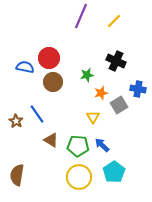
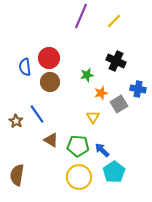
blue semicircle: rotated 108 degrees counterclockwise
brown circle: moved 3 px left
gray square: moved 1 px up
blue arrow: moved 5 px down
